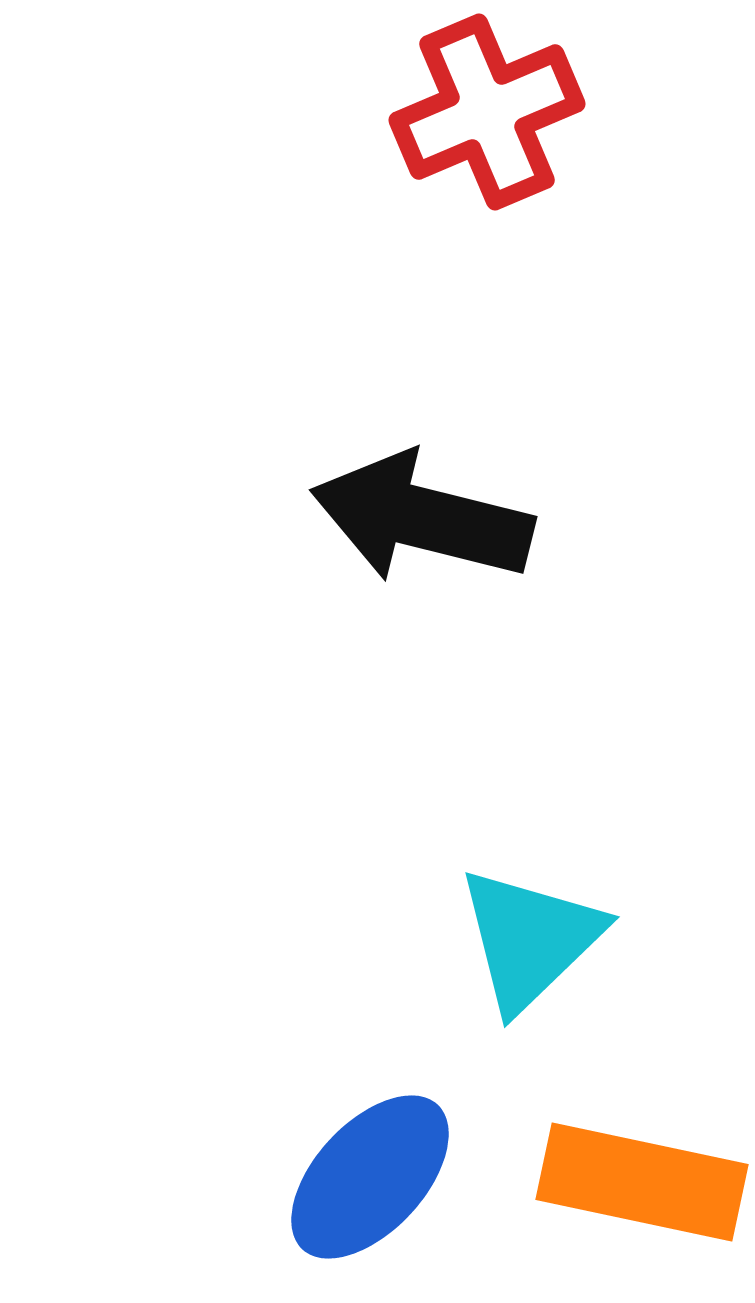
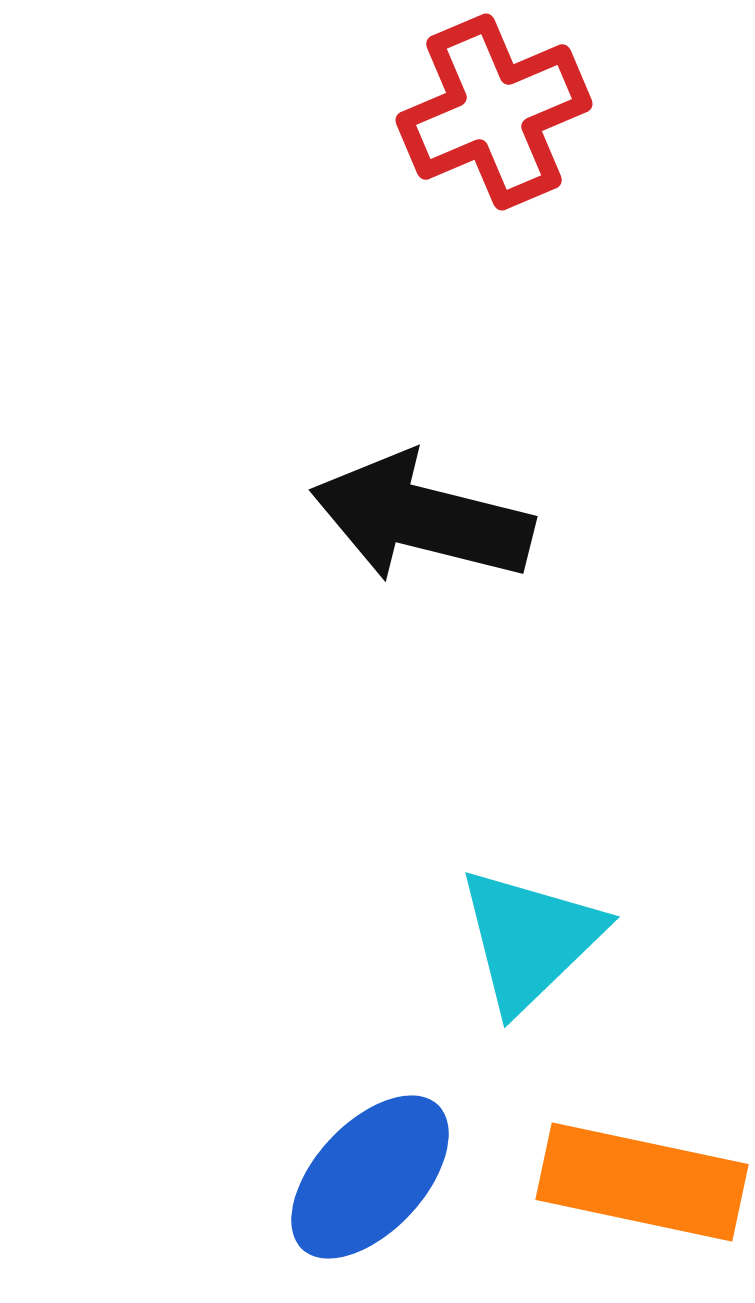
red cross: moved 7 px right
